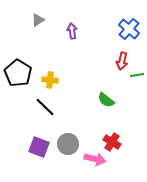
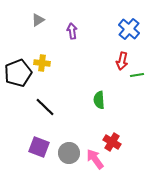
black pentagon: rotated 20 degrees clockwise
yellow cross: moved 8 px left, 17 px up
green semicircle: moved 7 px left; rotated 48 degrees clockwise
gray circle: moved 1 px right, 9 px down
pink arrow: rotated 140 degrees counterclockwise
